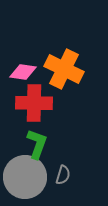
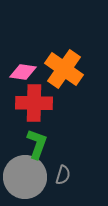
orange cross: rotated 9 degrees clockwise
